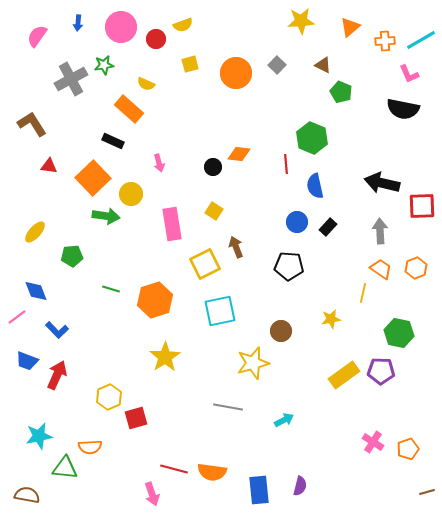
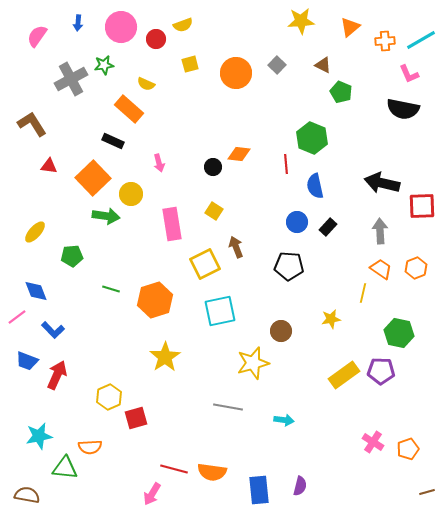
blue L-shape at (57, 330): moved 4 px left
cyan arrow at (284, 420): rotated 36 degrees clockwise
pink arrow at (152, 494): rotated 50 degrees clockwise
